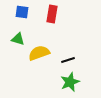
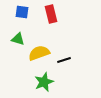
red rectangle: moved 1 px left; rotated 24 degrees counterclockwise
black line: moved 4 px left
green star: moved 26 px left
